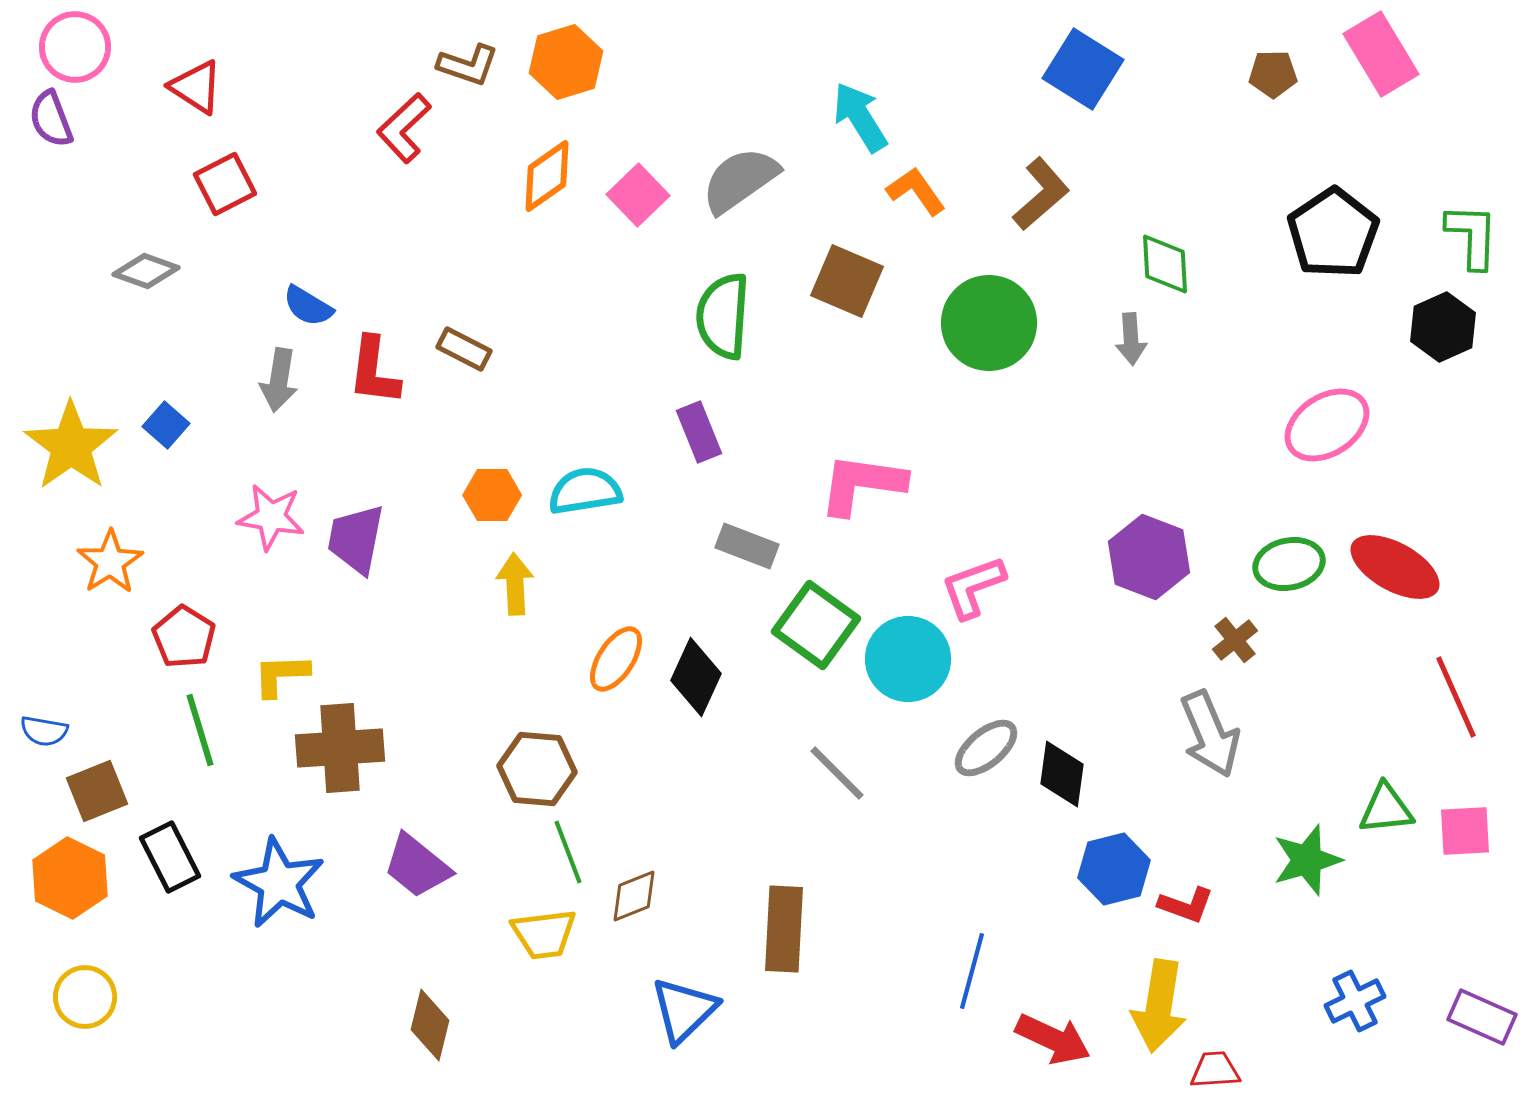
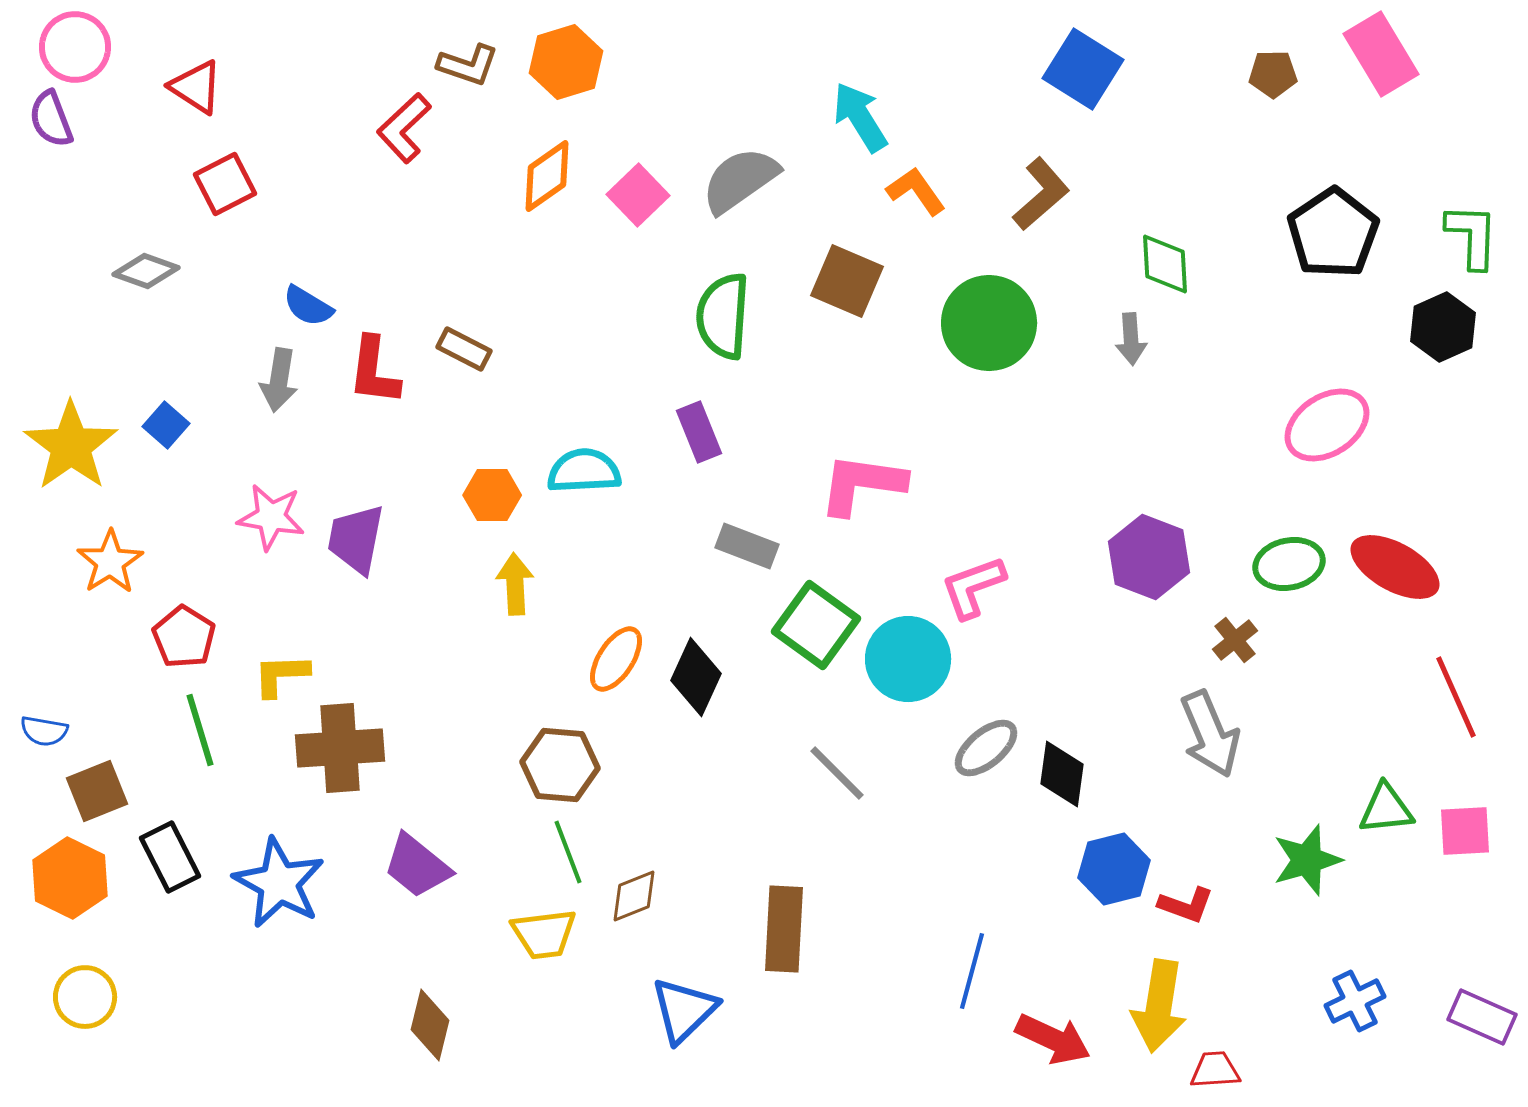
cyan semicircle at (585, 491): moved 1 px left, 20 px up; rotated 6 degrees clockwise
brown hexagon at (537, 769): moved 23 px right, 4 px up
